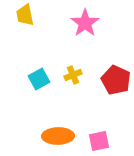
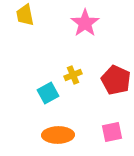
cyan square: moved 9 px right, 14 px down
orange ellipse: moved 1 px up
pink square: moved 13 px right, 9 px up
